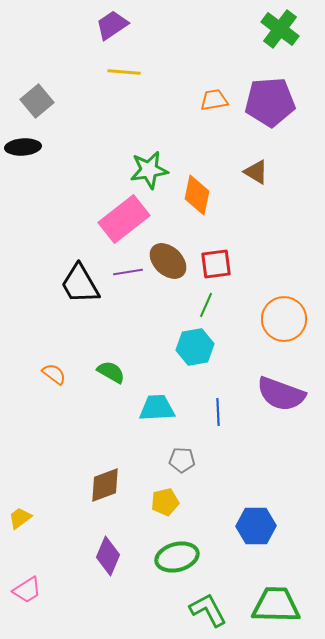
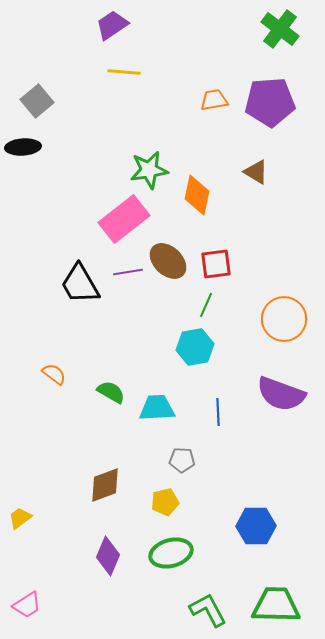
green semicircle: moved 20 px down
green ellipse: moved 6 px left, 4 px up
pink trapezoid: moved 15 px down
